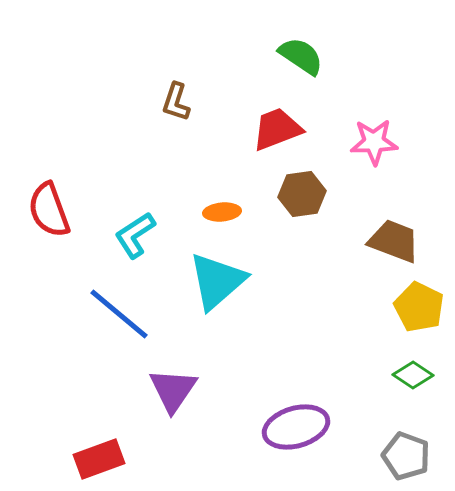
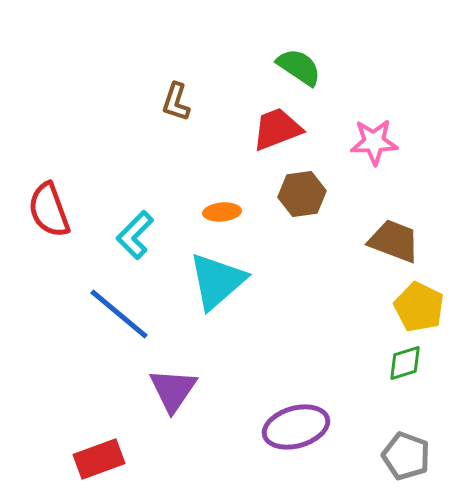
green semicircle: moved 2 px left, 11 px down
cyan L-shape: rotated 12 degrees counterclockwise
green diamond: moved 8 px left, 12 px up; rotated 51 degrees counterclockwise
